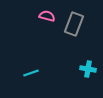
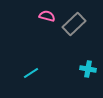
gray rectangle: rotated 25 degrees clockwise
cyan line: rotated 14 degrees counterclockwise
